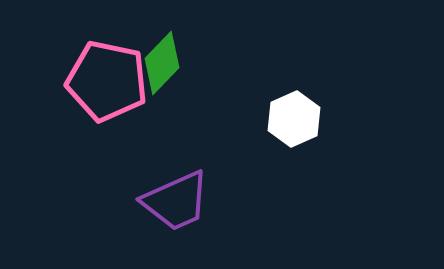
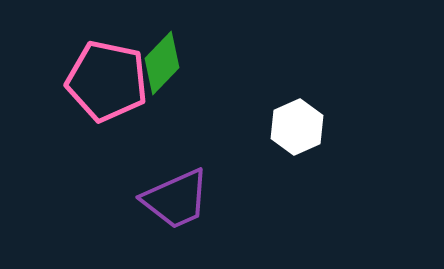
white hexagon: moved 3 px right, 8 px down
purple trapezoid: moved 2 px up
